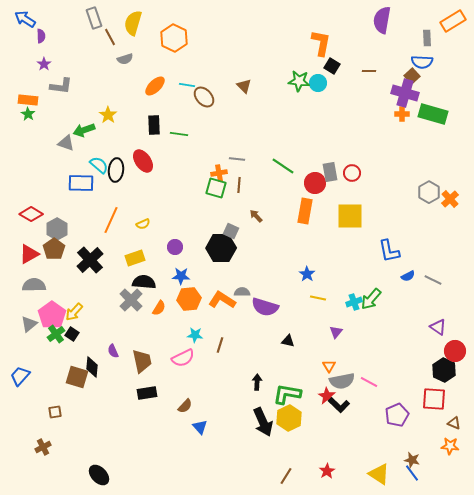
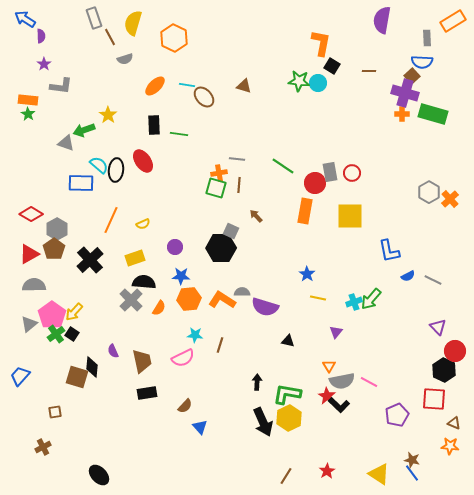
brown triangle at (244, 86): rotated 28 degrees counterclockwise
purple triangle at (438, 327): rotated 12 degrees clockwise
